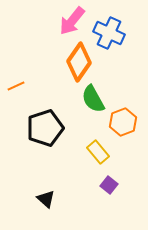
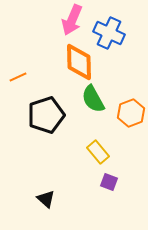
pink arrow: moved 1 px up; rotated 16 degrees counterclockwise
orange diamond: rotated 36 degrees counterclockwise
orange line: moved 2 px right, 9 px up
orange hexagon: moved 8 px right, 9 px up
black pentagon: moved 1 px right, 13 px up
purple square: moved 3 px up; rotated 18 degrees counterclockwise
